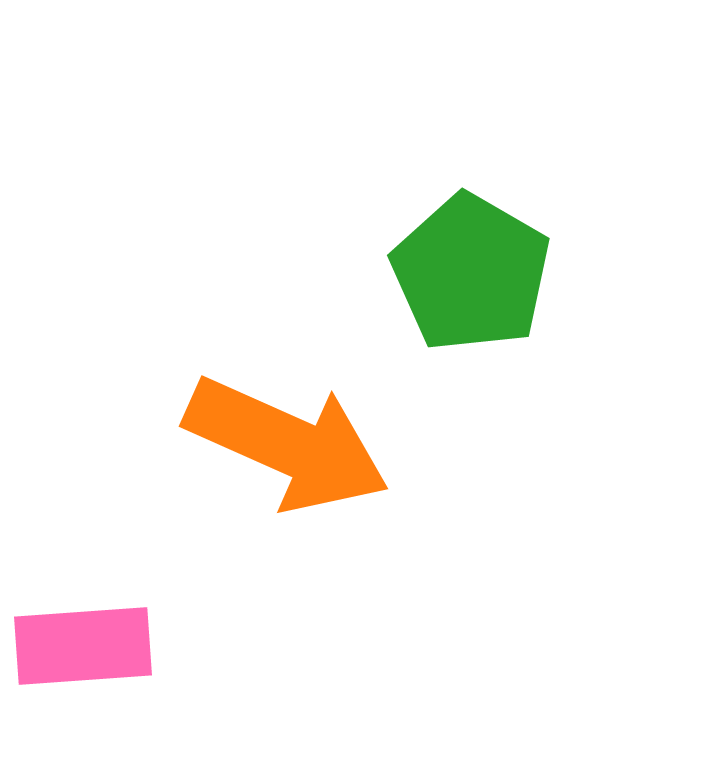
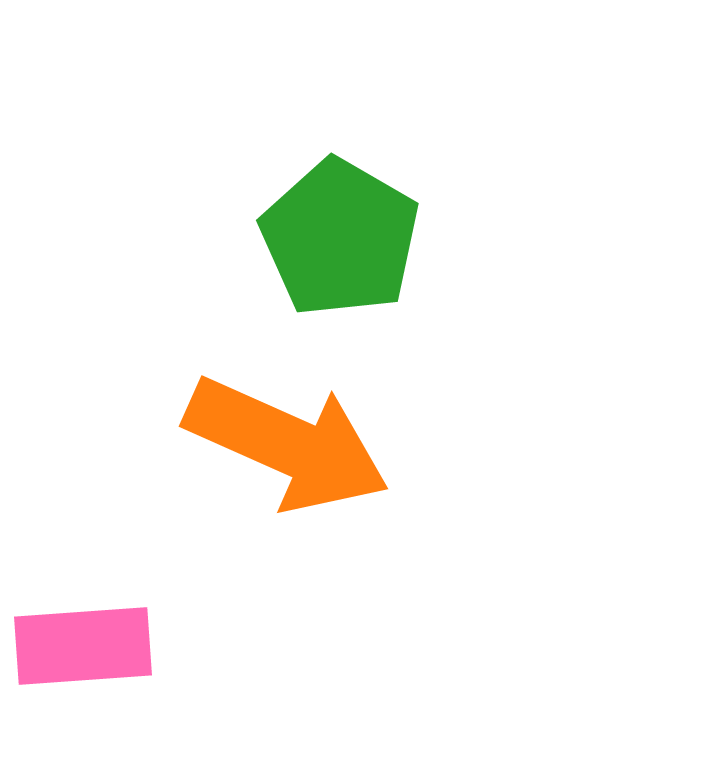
green pentagon: moved 131 px left, 35 px up
